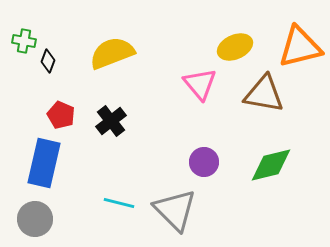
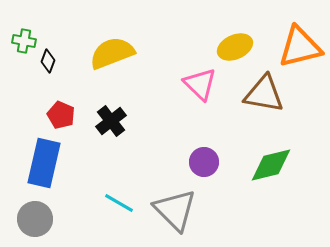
pink triangle: rotated 6 degrees counterclockwise
cyan line: rotated 16 degrees clockwise
